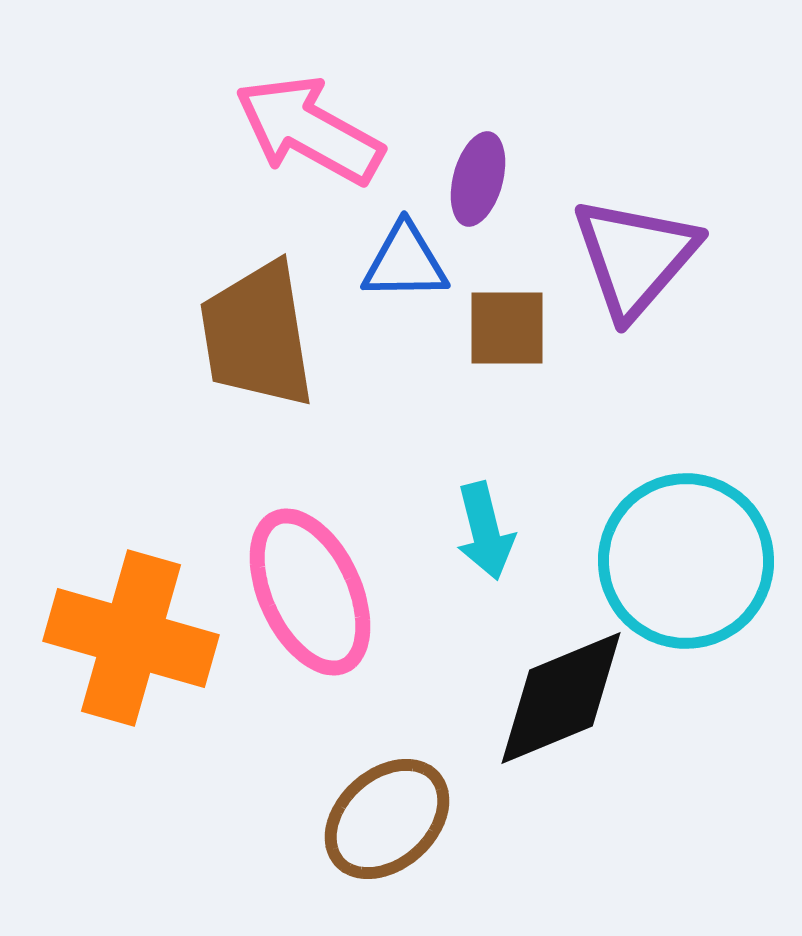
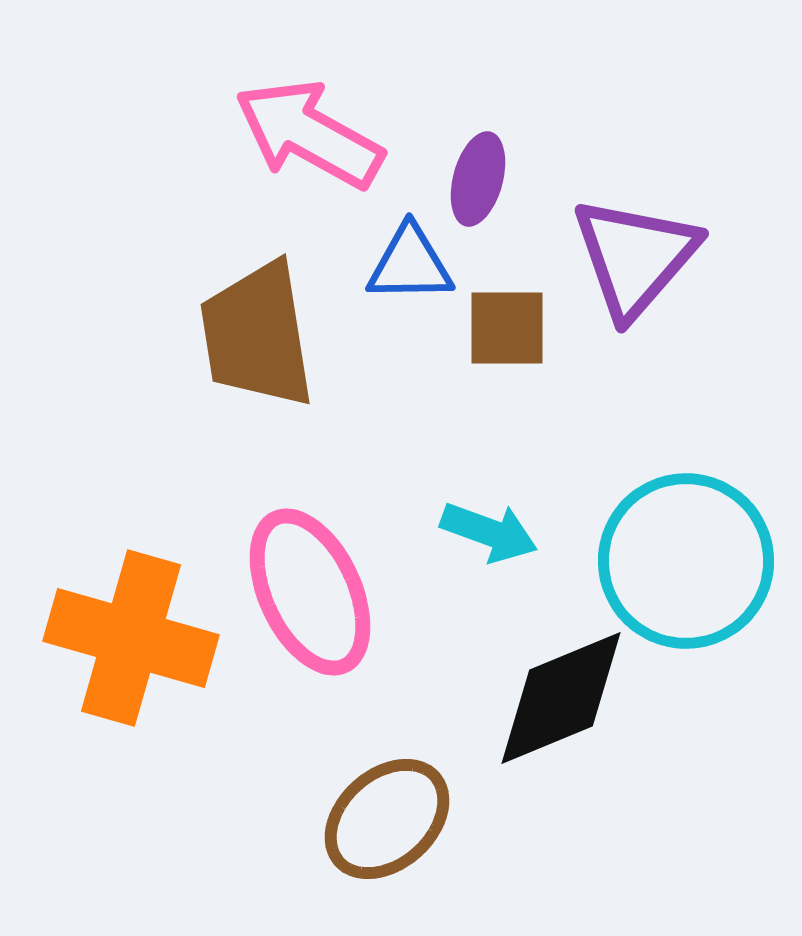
pink arrow: moved 4 px down
blue triangle: moved 5 px right, 2 px down
cyan arrow: moved 4 px right, 1 px down; rotated 56 degrees counterclockwise
